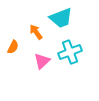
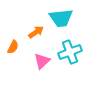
cyan trapezoid: rotated 15 degrees clockwise
orange arrow: rotated 91 degrees clockwise
